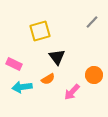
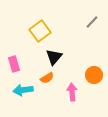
yellow square: rotated 20 degrees counterclockwise
black triangle: moved 3 px left; rotated 18 degrees clockwise
pink rectangle: rotated 49 degrees clockwise
orange semicircle: moved 1 px left, 1 px up
cyan arrow: moved 1 px right, 3 px down
pink arrow: rotated 132 degrees clockwise
